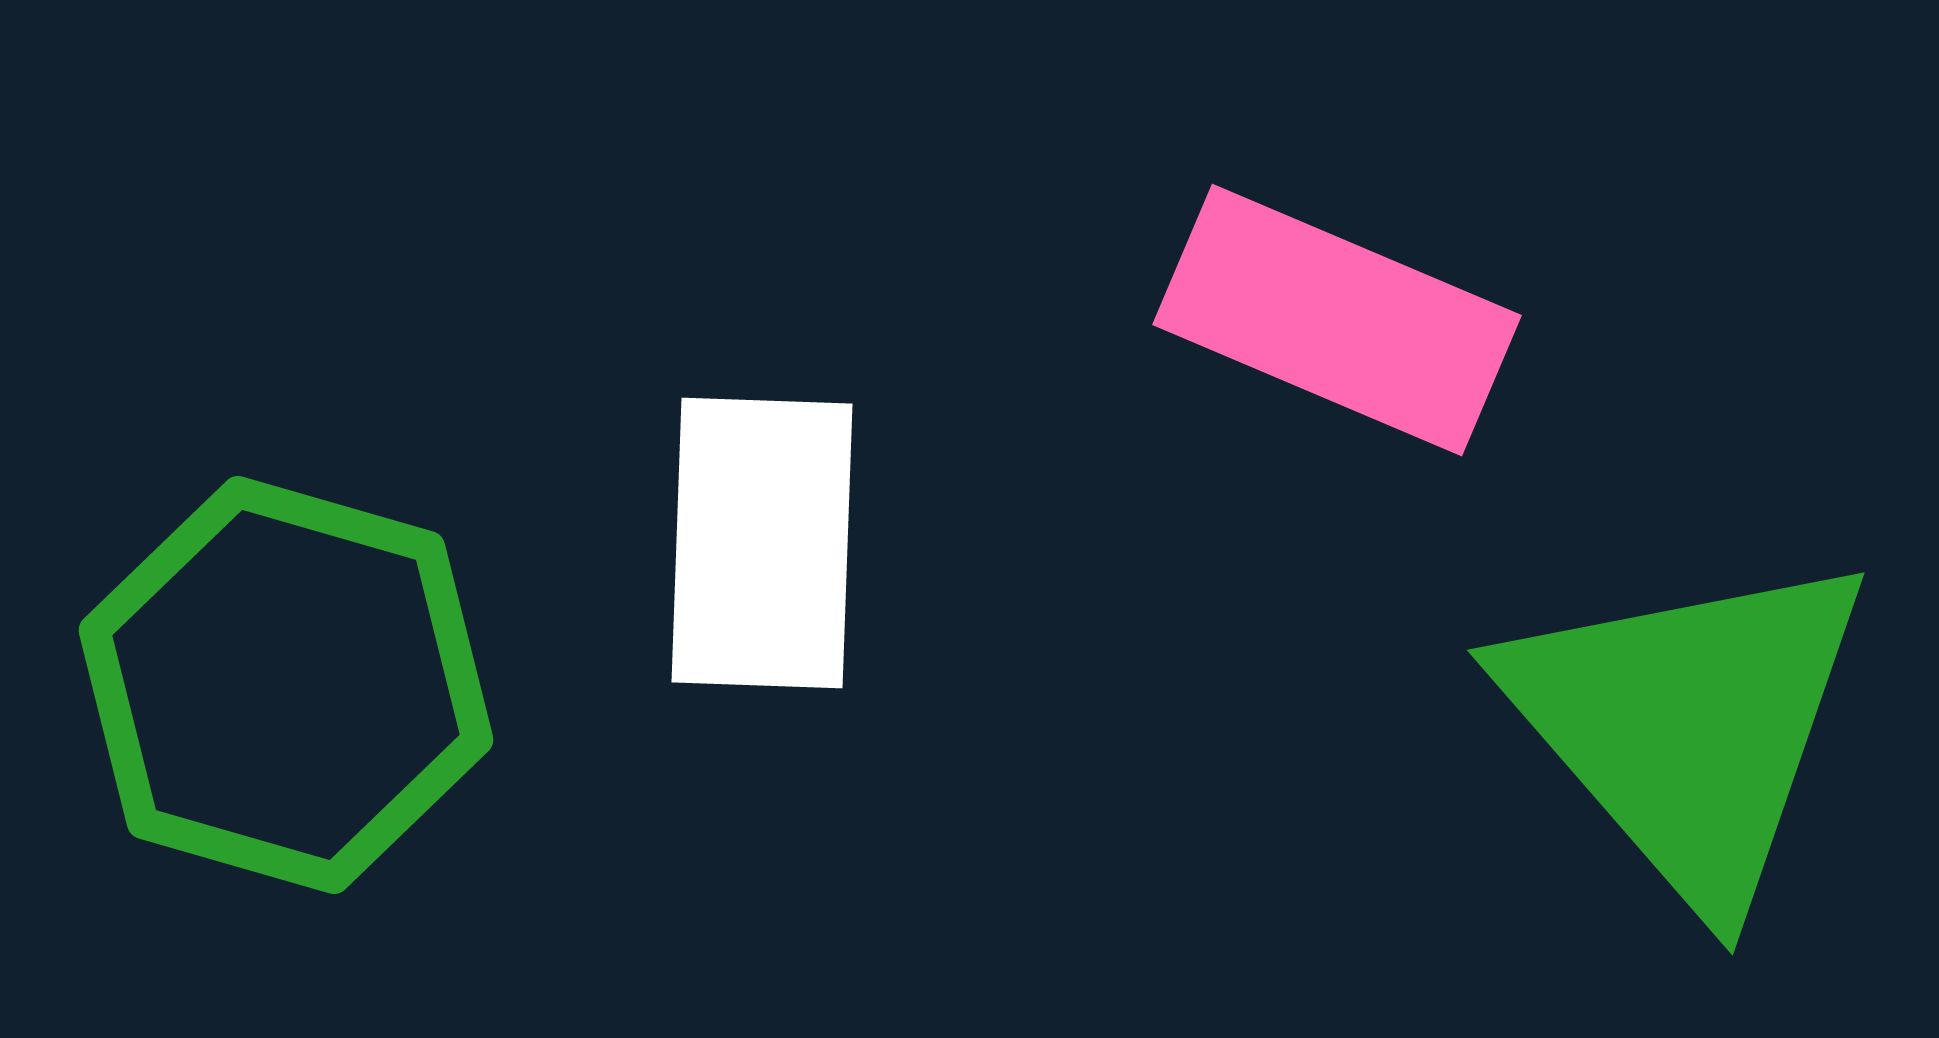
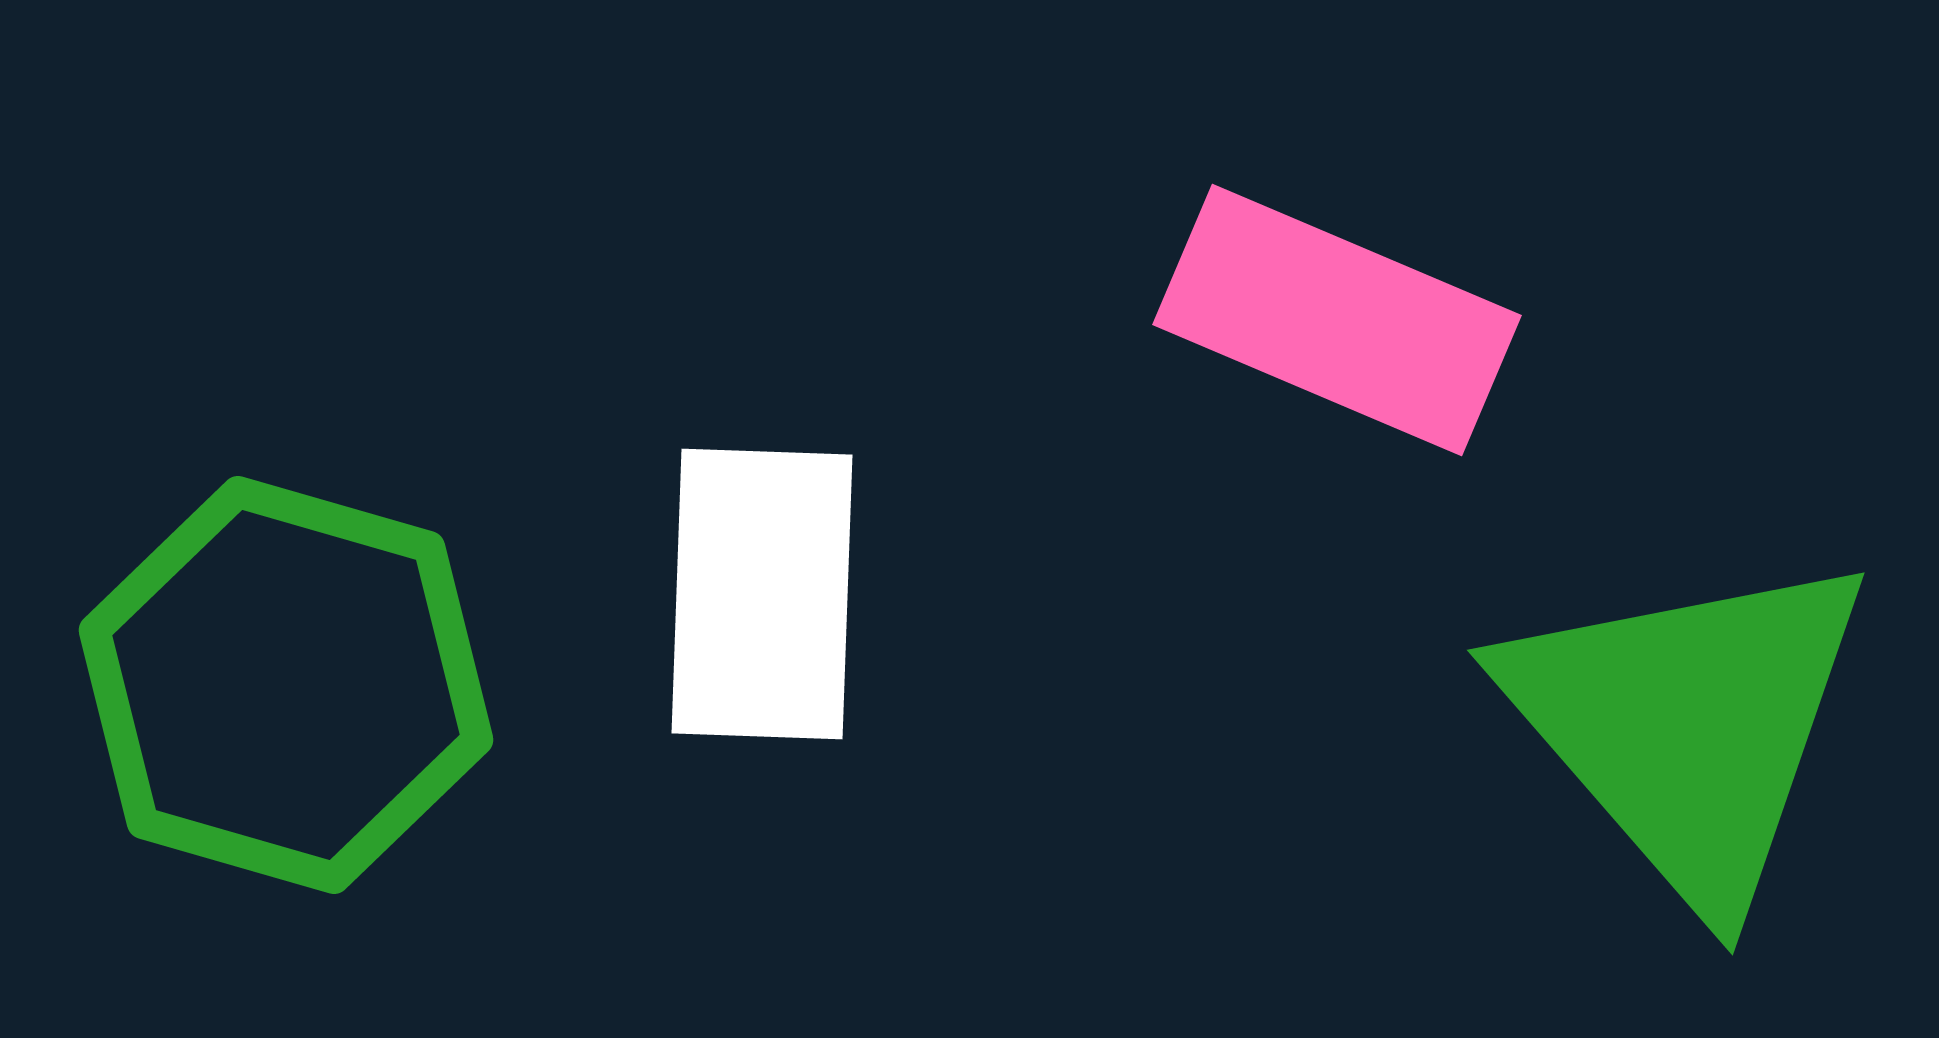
white rectangle: moved 51 px down
